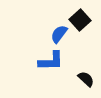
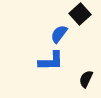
black square: moved 6 px up
black semicircle: rotated 108 degrees counterclockwise
